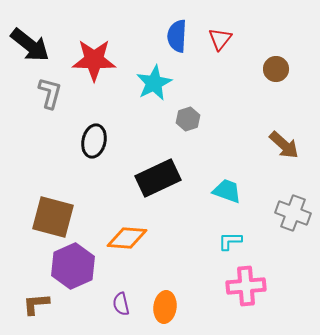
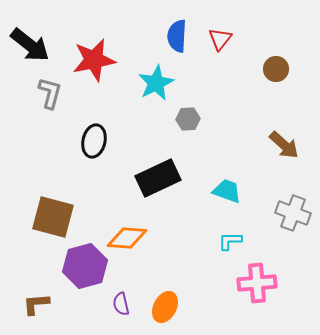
red star: rotated 12 degrees counterclockwise
cyan star: moved 2 px right
gray hexagon: rotated 15 degrees clockwise
purple hexagon: moved 12 px right; rotated 9 degrees clockwise
pink cross: moved 11 px right, 3 px up
orange ellipse: rotated 20 degrees clockwise
